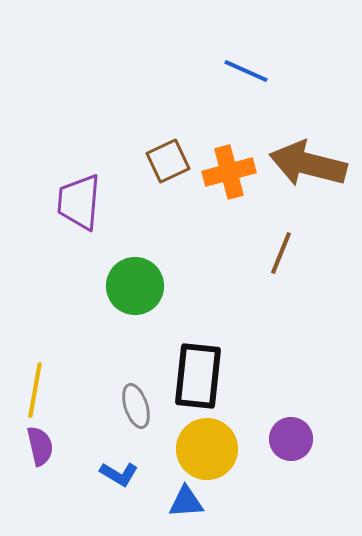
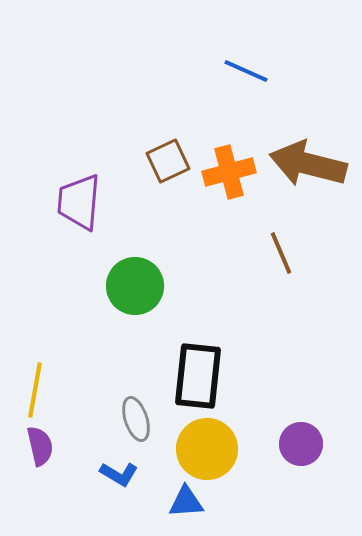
brown line: rotated 45 degrees counterclockwise
gray ellipse: moved 13 px down
purple circle: moved 10 px right, 5 px down
